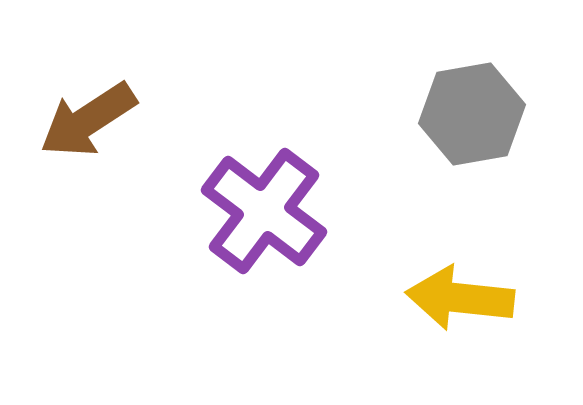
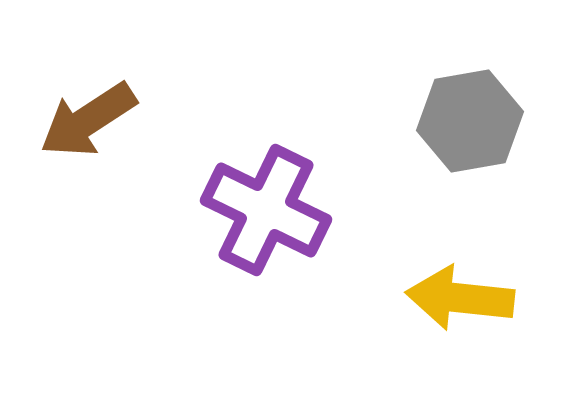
gray hexagon: moved 2 px left, 7 px down
purple cross: moved 2 px right, 1 px up; rotated 11 degrees counterclockwise
